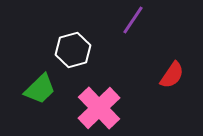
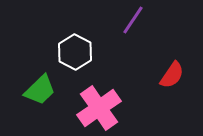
white hexagon: moved 2 px right, 2 px down; rotated 16 degrees counterclockwise
green trapezoid: moved 1 px down
pink cross: rotated 9 degrees clockwise
